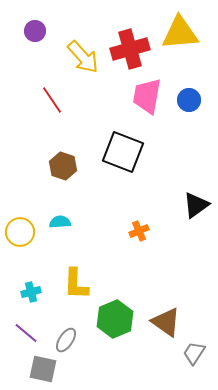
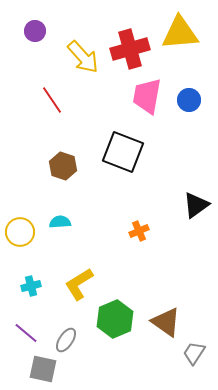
yellow L-shape: moved 3 px right; rotated 56 degrees clockwise
cyan cross: moved 6 px up
